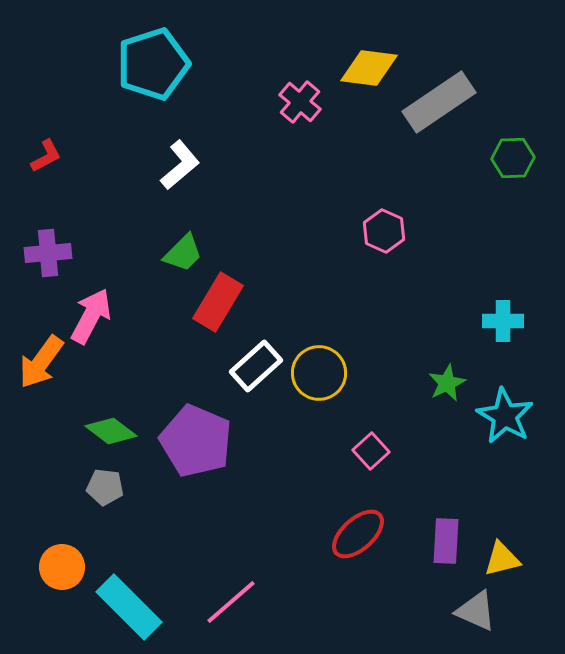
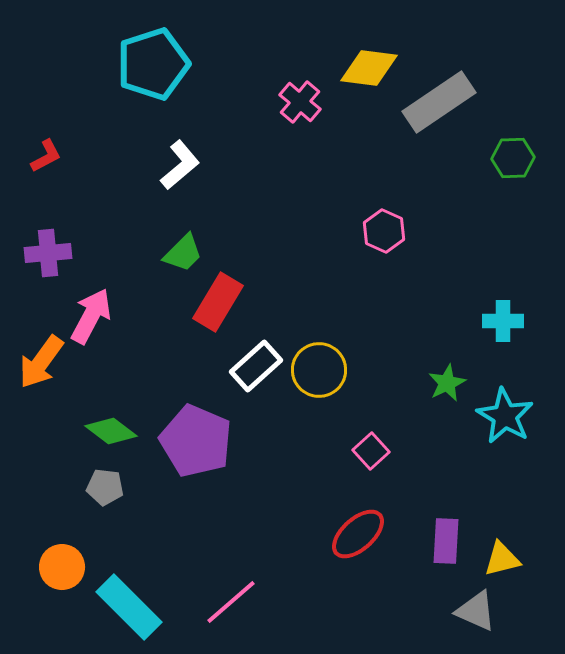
yellow circle: moved 3 px up
